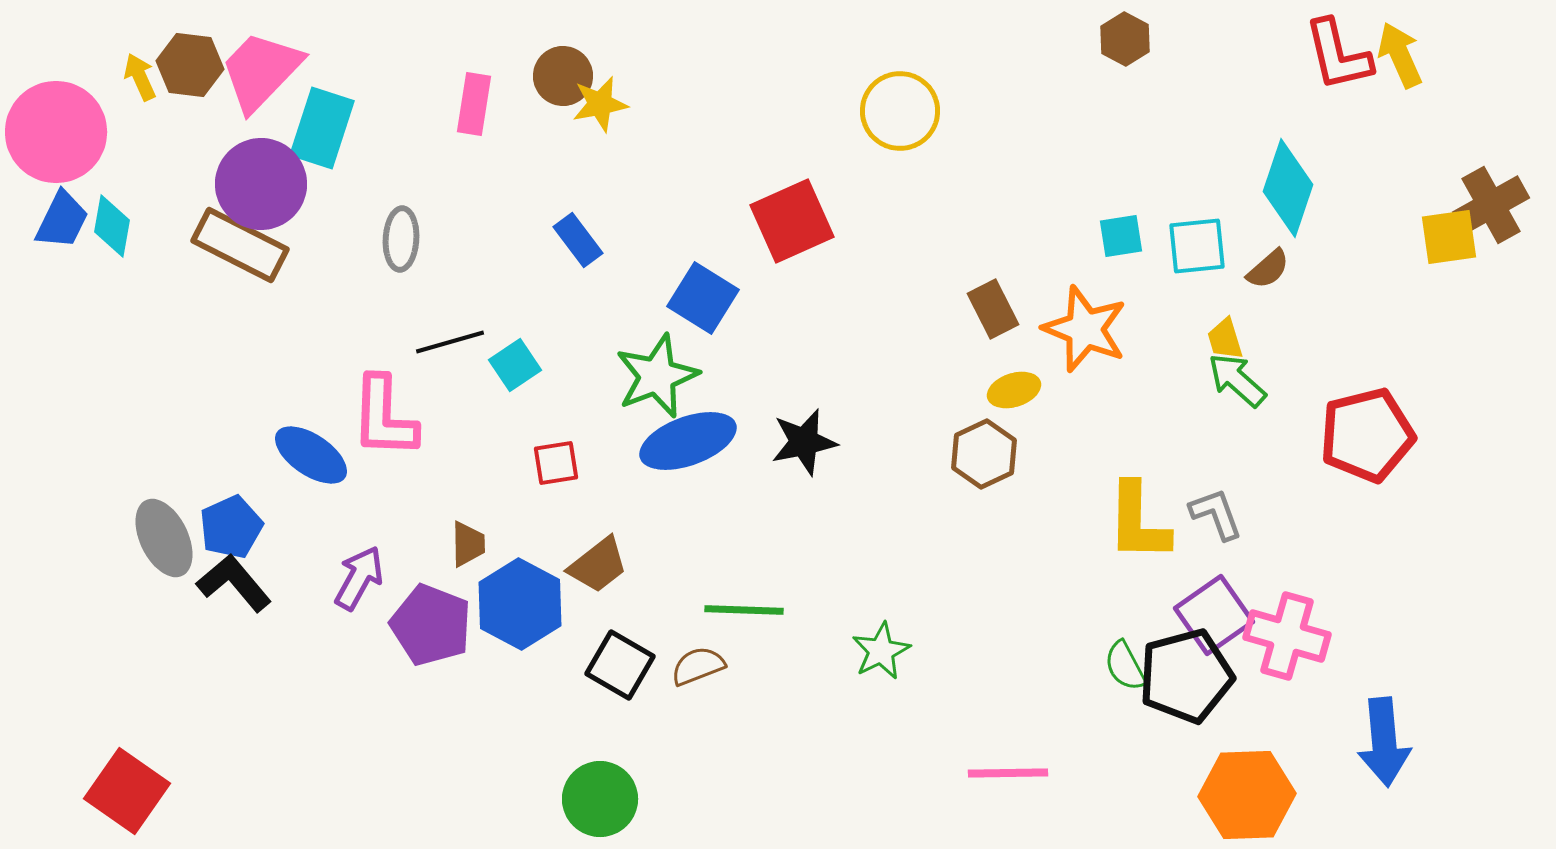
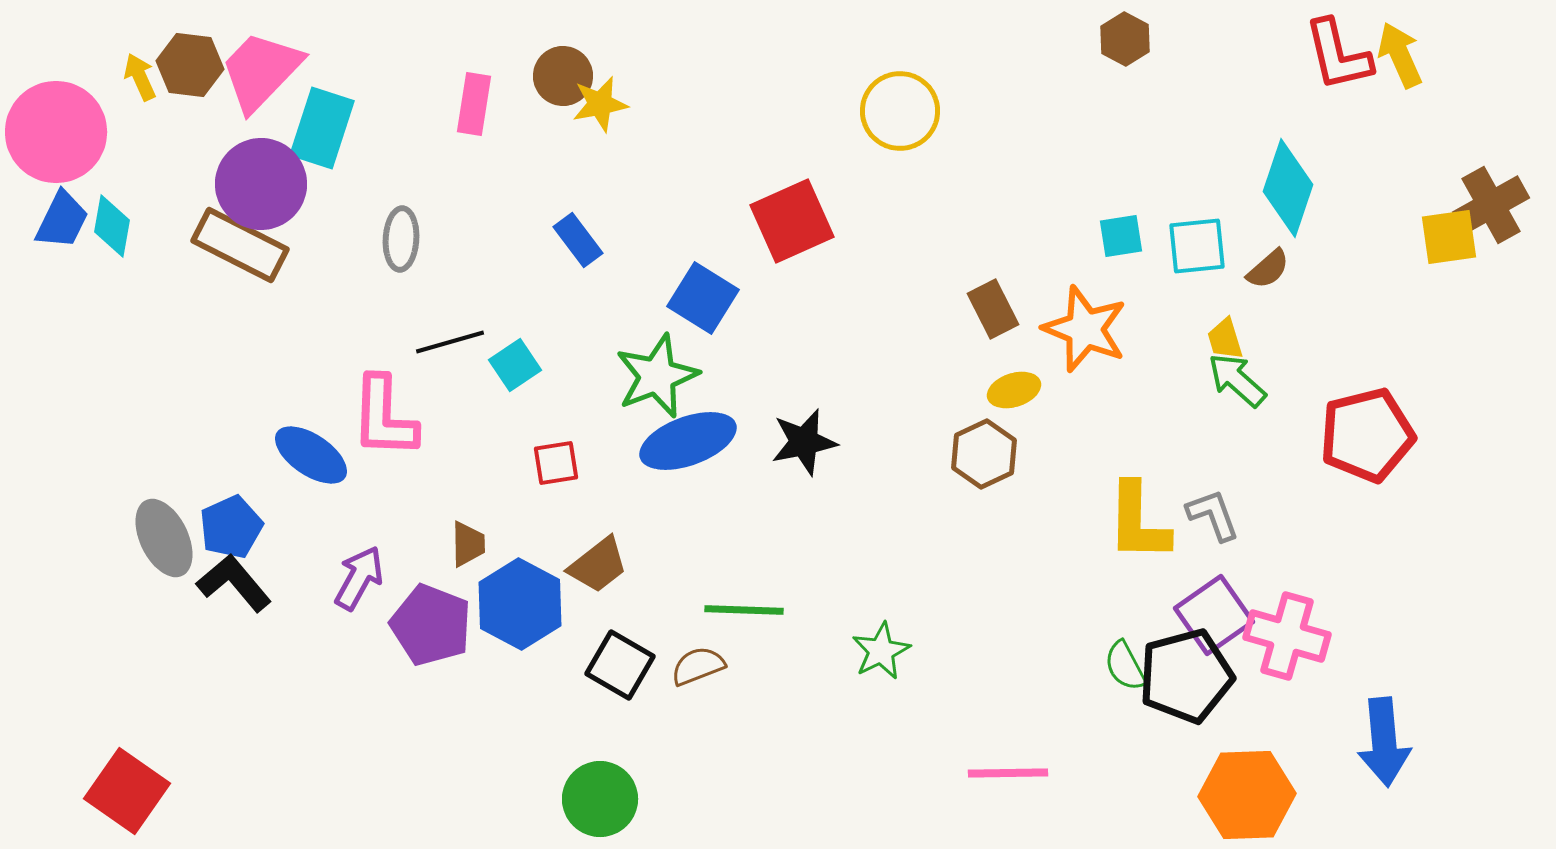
gray L-shape at (1216, 514): moved 3 px left, 1 px down
